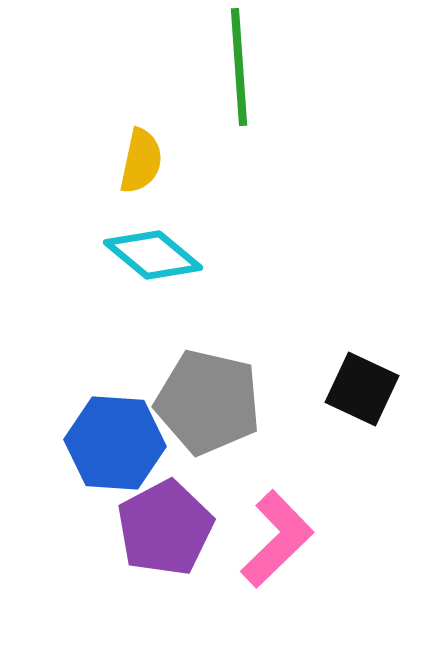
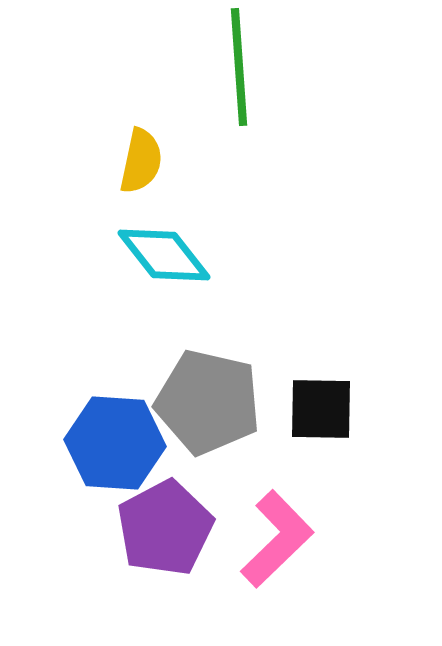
cyan diamond: moved 11 px right; rotated 12 degrees clockwise
black square: moved 41 px left, 20 px down; rotated 24 degrees counterclockwise
